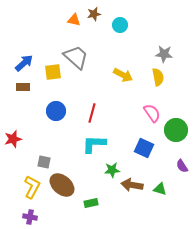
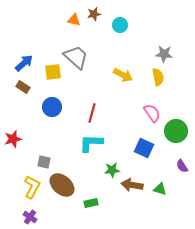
brown rectangle: rotated 32 degrees clockwise
blue circle: moved 4 px left, 4 px up
green circle: moved 1 px down
cyan L-shape: moved 3 px left, 1 px up
purple cross: rotated 24 degrees clockwise
